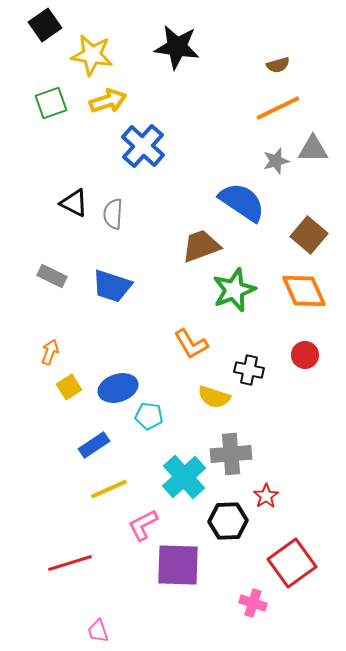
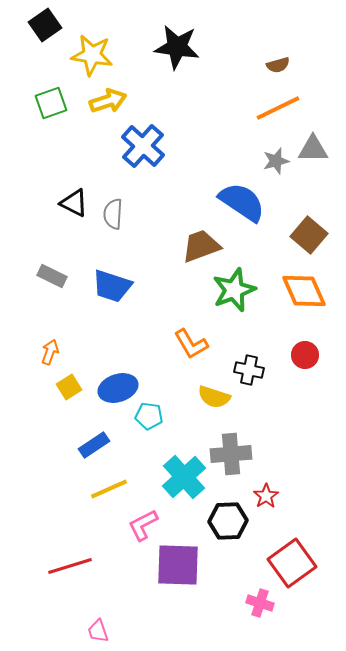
red line: moved 3 px down
pink cross: moved 7 px right
